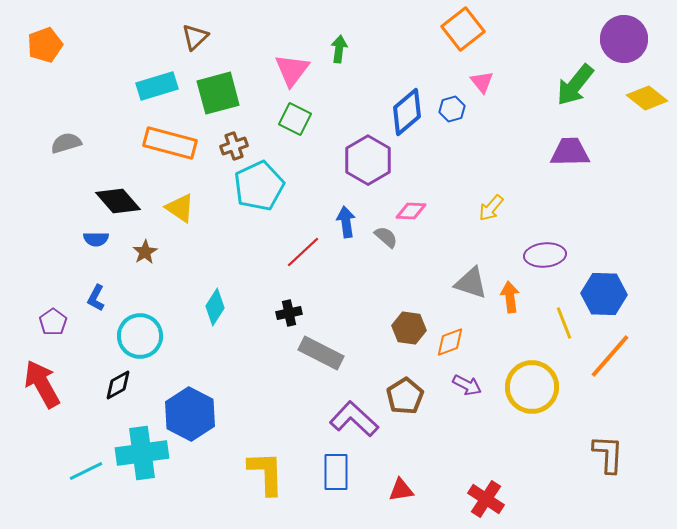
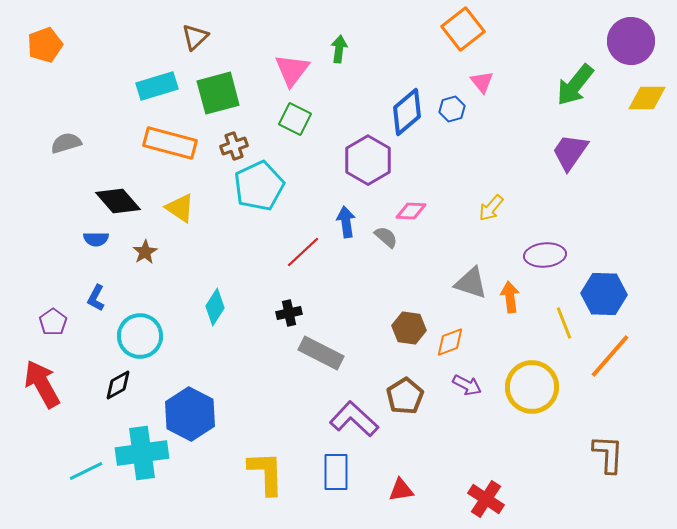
purple circle at (624, 39): moved 7 px right, 2 px down
yellow diamond at (647, 98): rotated 39 degrees counterclockwise
purple trapezoid at (570, 152): rotated 54 degrees counterclockwise
